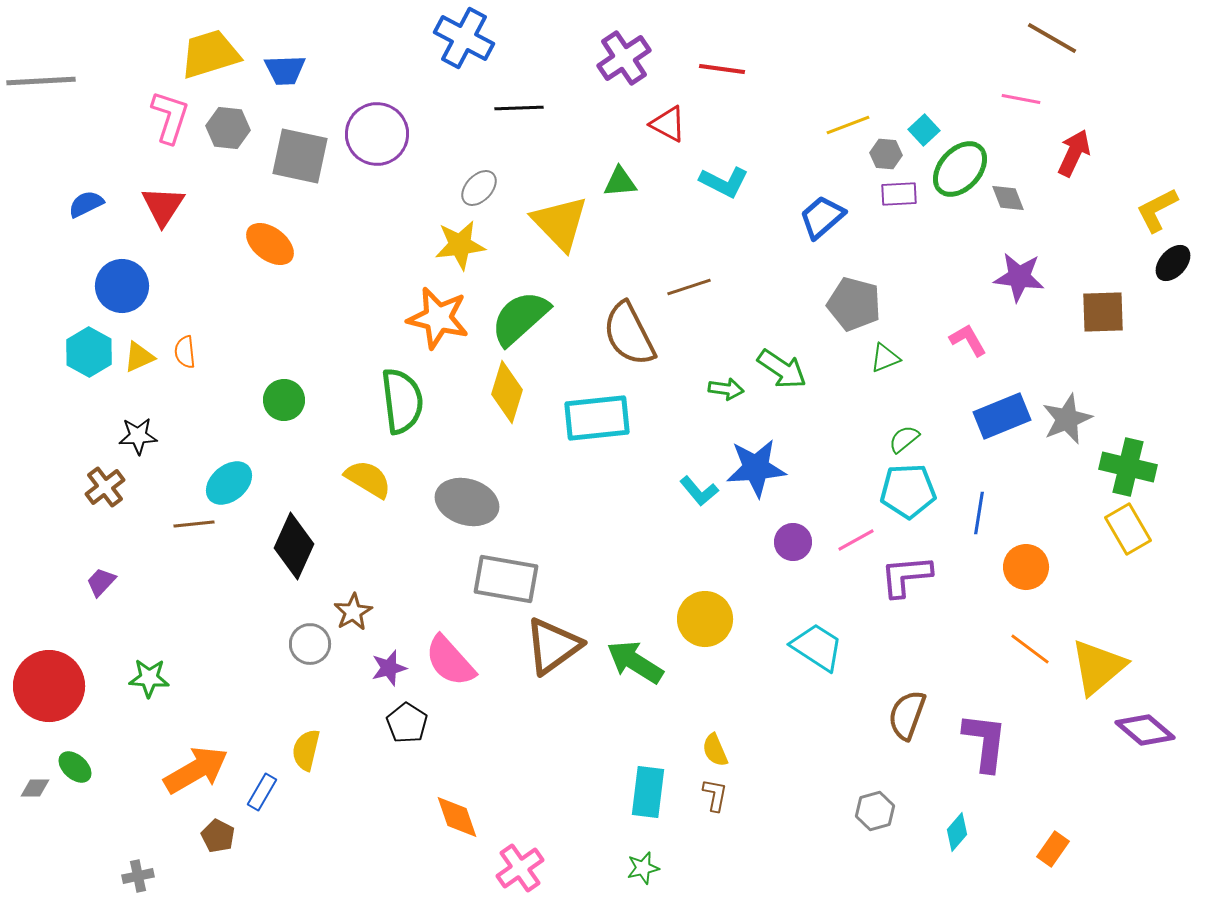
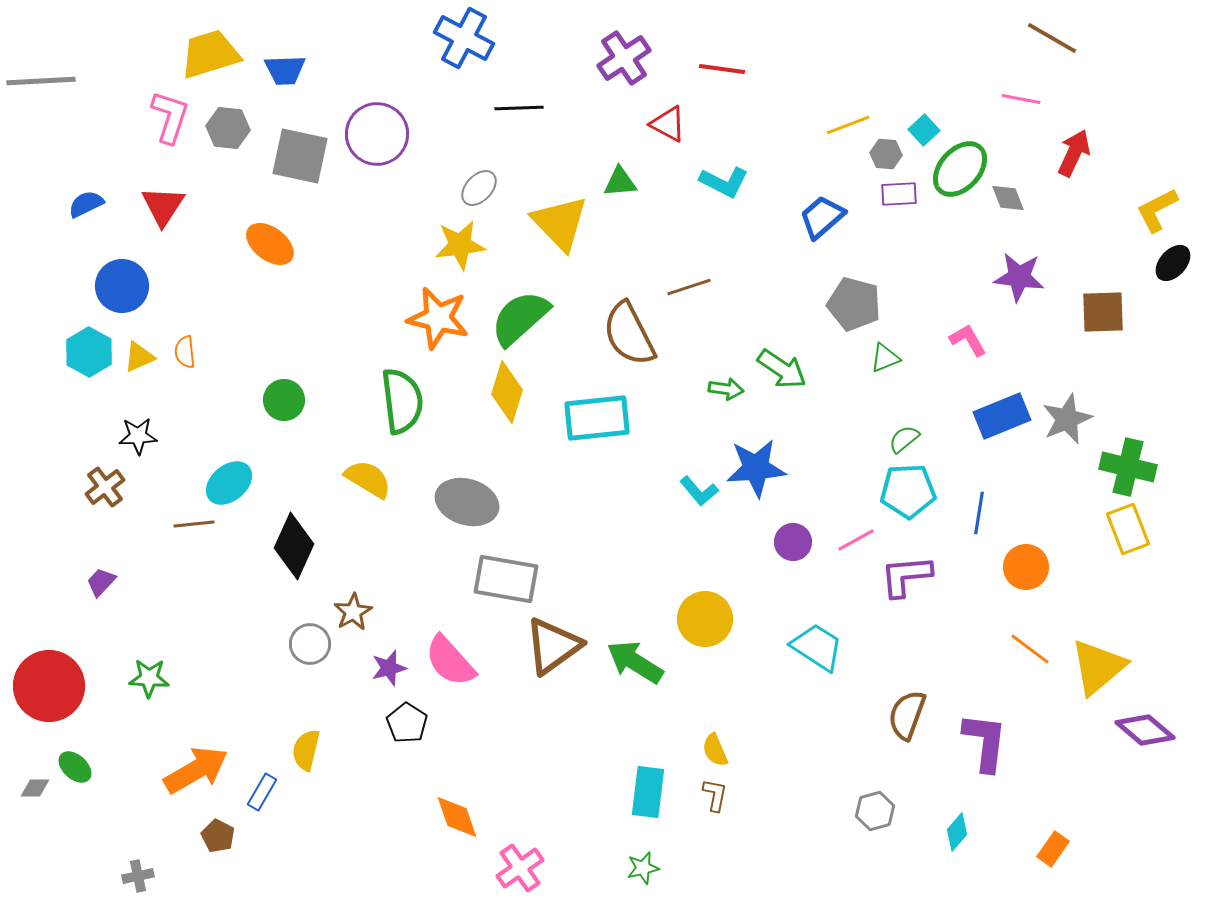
yellow rectangle at (1128, 529): rotated 9 degrees clockwise
